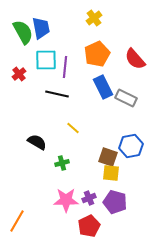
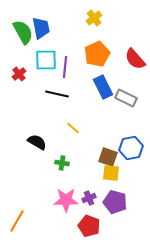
blue hexagon: moved 2 px down
green cross: rotated 24 degrees clockwise
red pentagon: rotated 25 degrees counterclockwise
